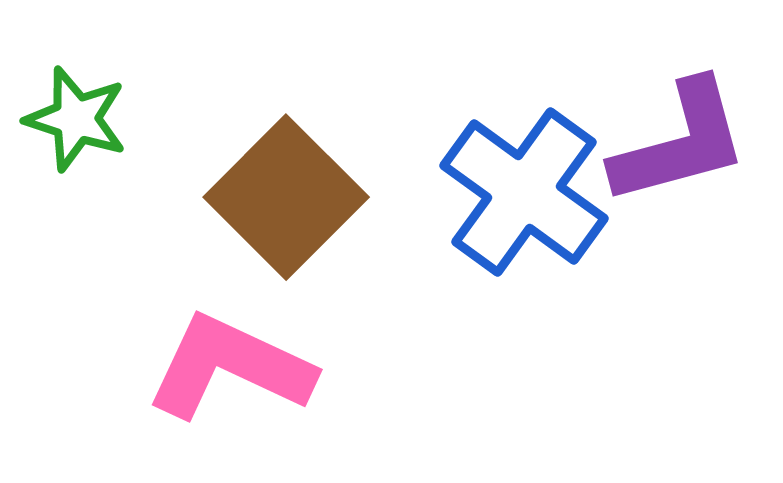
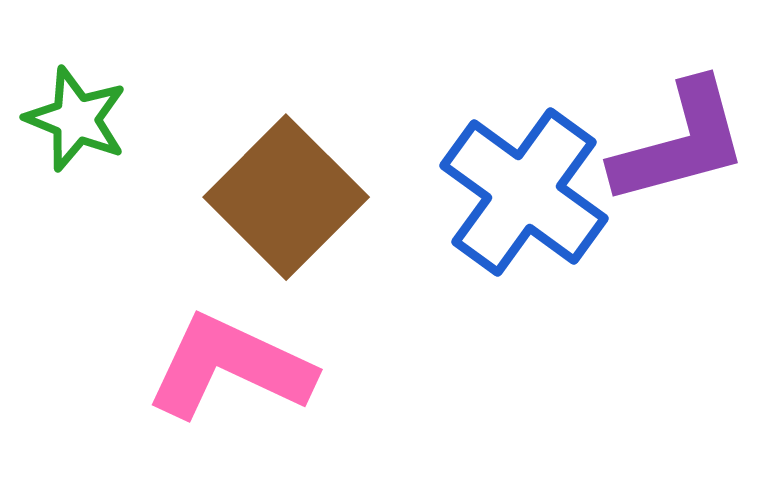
green star: rotated 4 degrees clockwise
